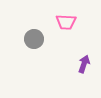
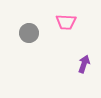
gray circle: moved 5 px left, 6 px up
